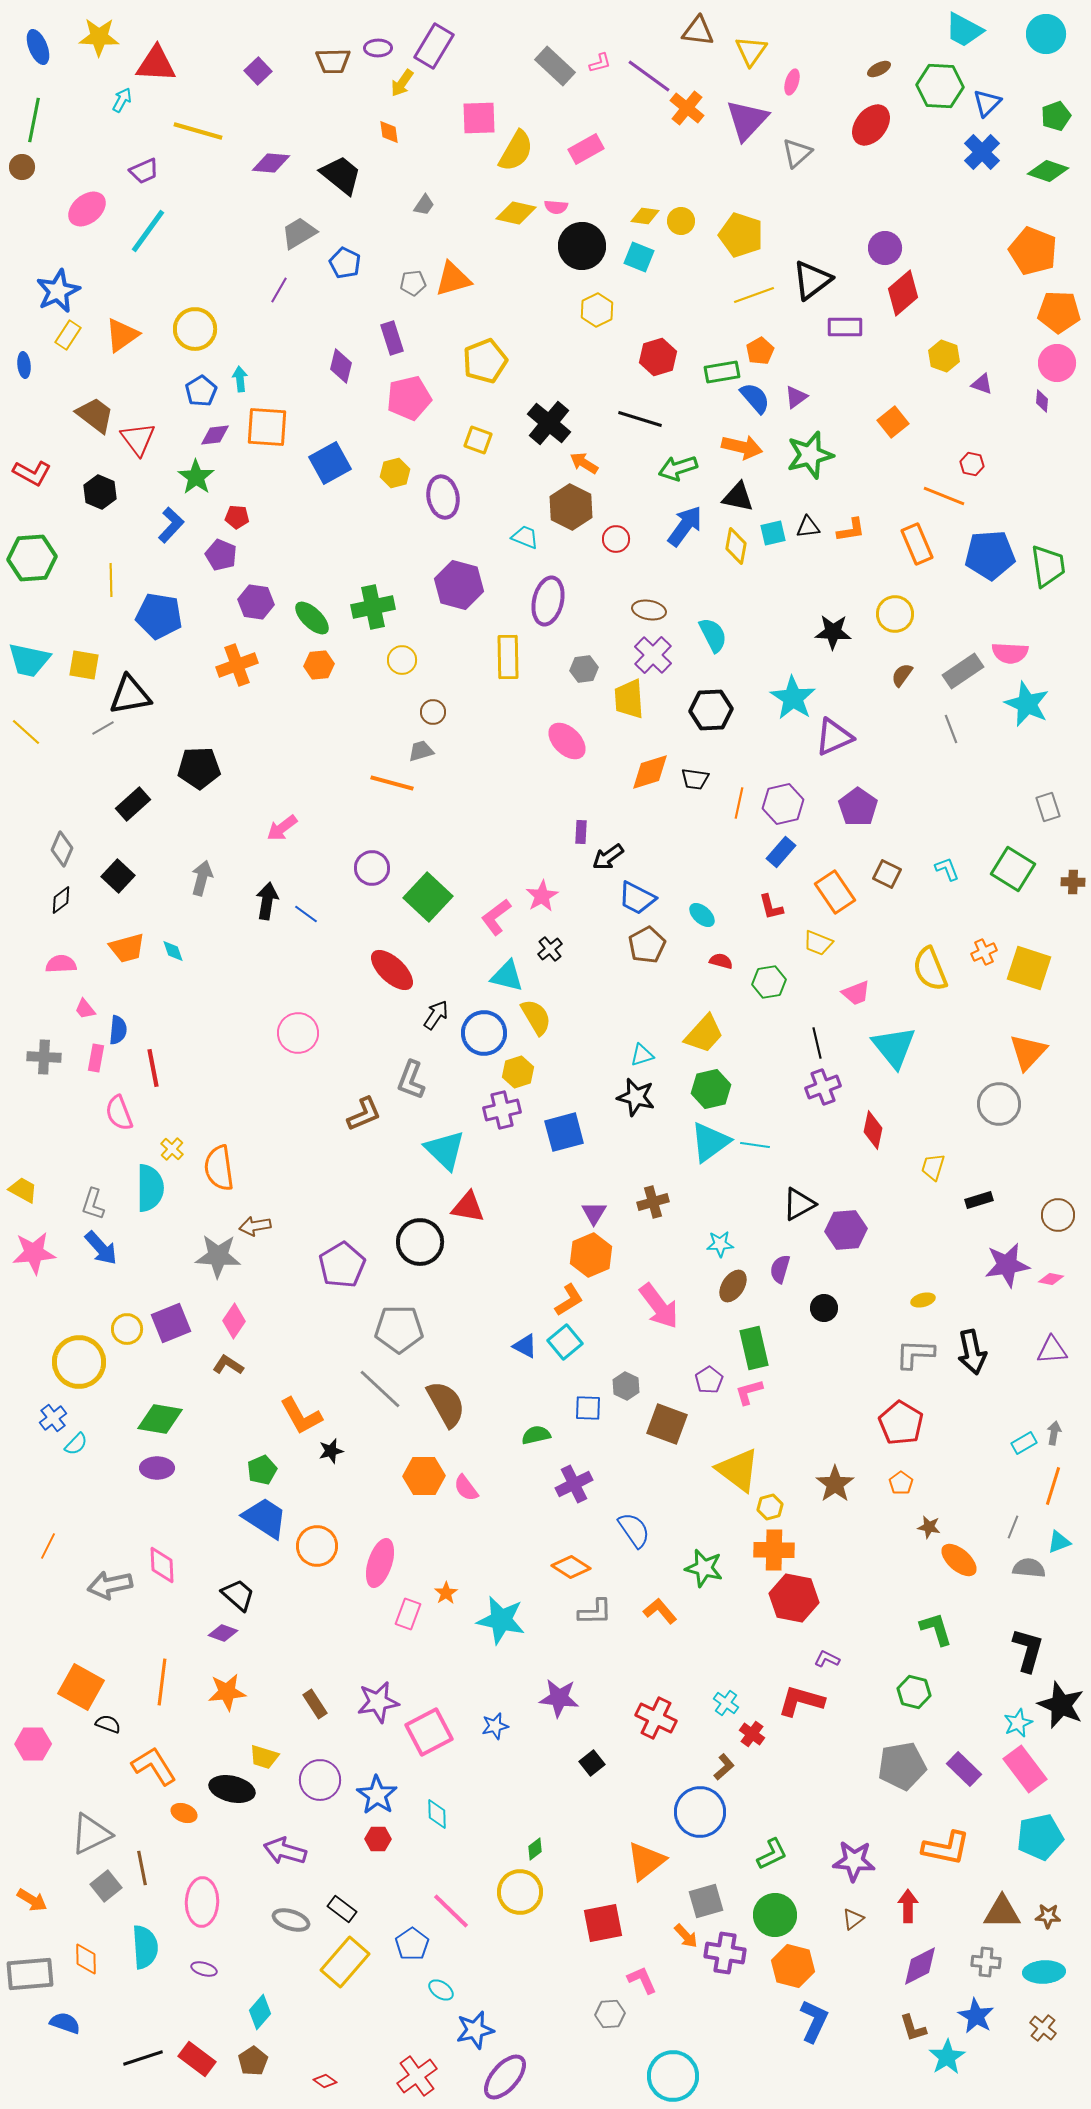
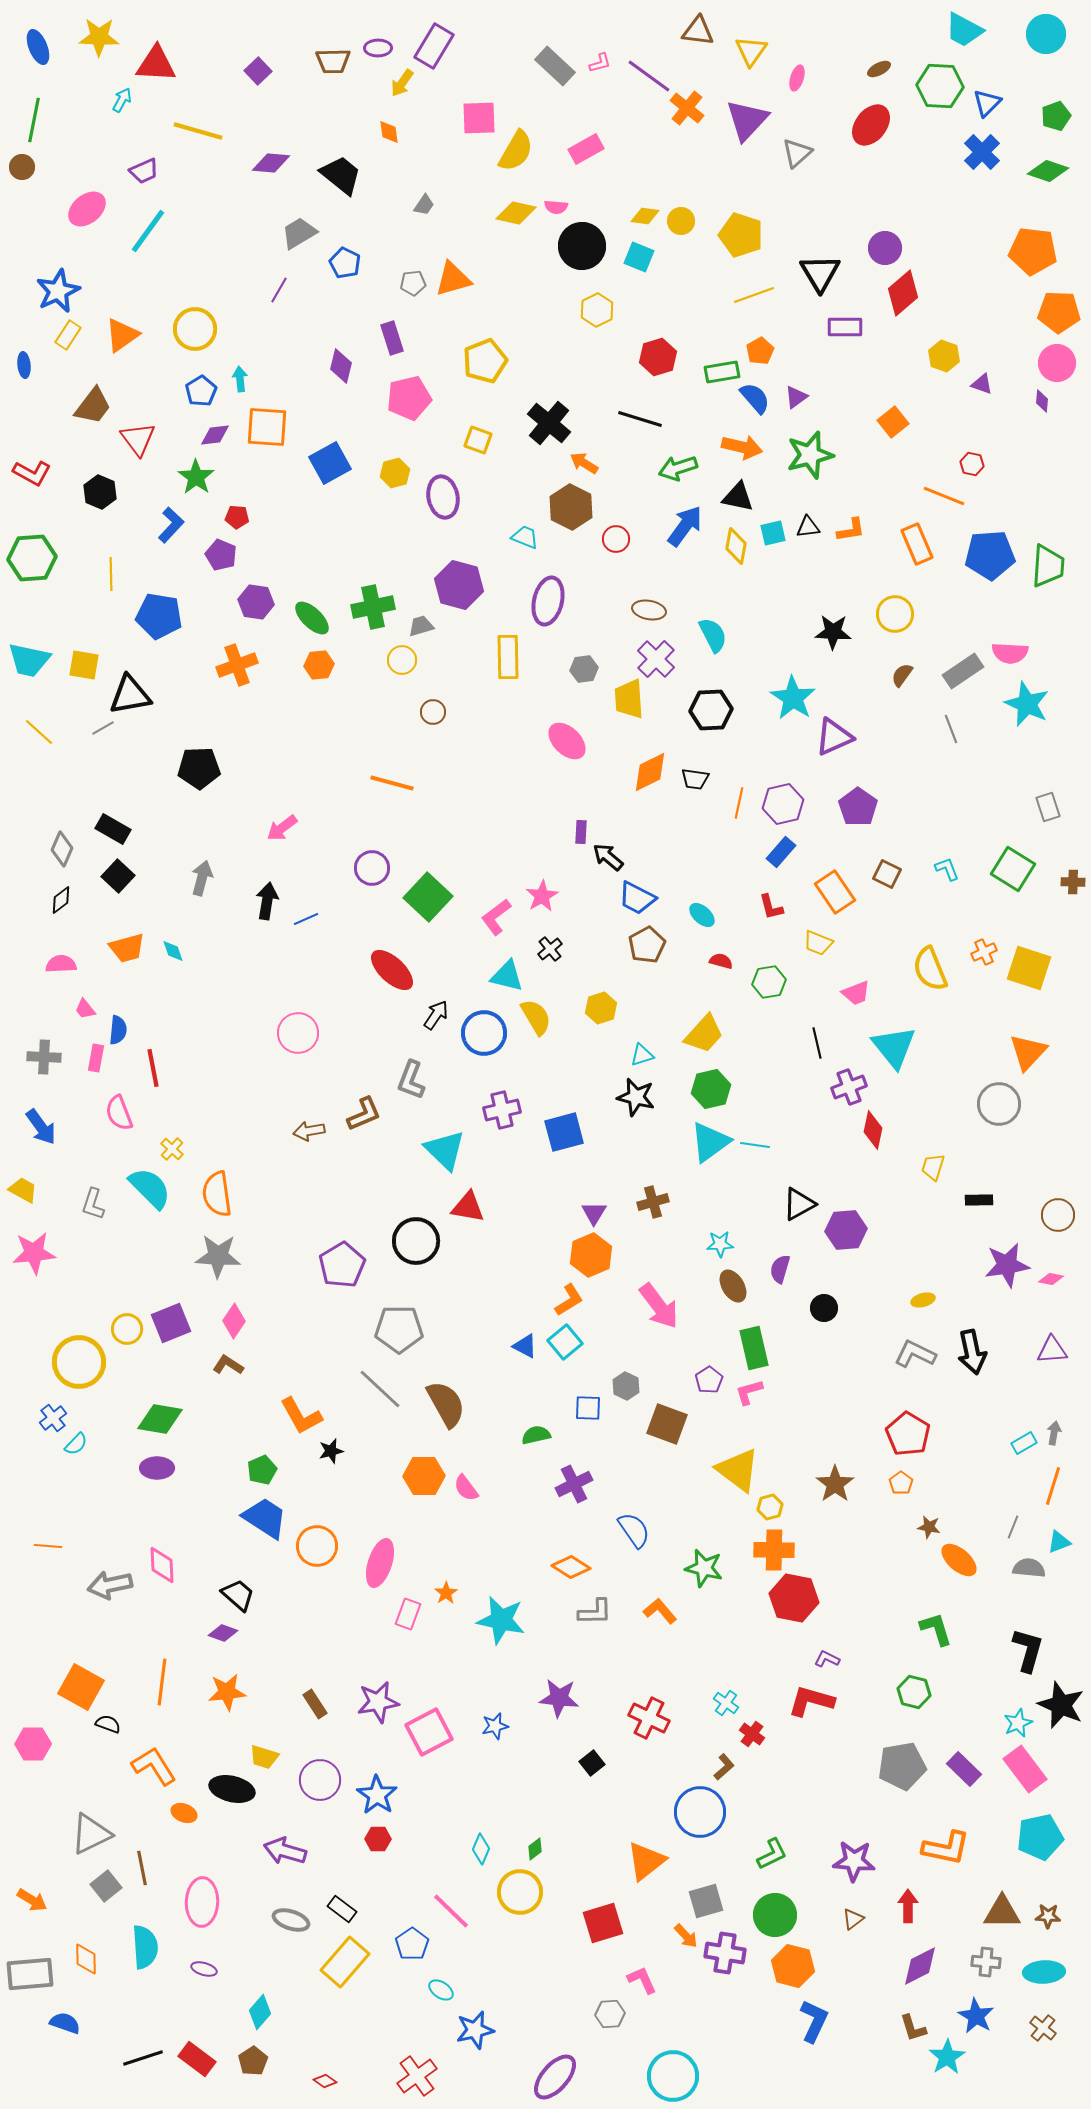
pink ellipse at (792, 82): moved 5 px right, 4 px up
orange pentagon at (1033, 251): rotated 15 degrees counterclockwise
black triangle at (812, 280): moved 8 px right, 7 px up; rotated 24 degrees counterclockwise
brown trapezoid at (95, 415): moved 2 px left, 9 px up; rotated 90 degrees clockwise
green trapezoid at (1048, 566): rotated 12 degrees clockwise
yellow line at (111, 580): moved 6 px up
purple cross at (653, 655): moved 3 px right, 4 px down
yellow line at (26, 732): moved 13 px right
gray trapezoid at (421, 751): moved 125 px up
orange diamond at (650, 772): rotated 9 degrees counterclockwise
black rectangle at (133, 804): moved 20 px left, 25 px down; rotated 72 degrees clockwise
black arrow at (608, 857): rotated 76 degrees clockwise
blue line at (306, 914): moved 5 px down; rotated 60 degrees counterclockwise
yellow hexagon at (518, 1072): moved 83 px right, 64 px up
purple cross at (823, 1087): moved 26 px right
orange semicircle at (219, 1168): moved 2 px left, 26 px down
cyan semicircle at (150, 1188): rotated 45 degrees counterclockwise
black rectangle at (979, 1200): rotated 16 degrees clockwise
brown arrow at (255, 1226): moved 54 px right, 95 px up
black circle at (420, 1242): moved 4 px left, 1 px up
blue arrow at (101, 1248): moved 60 px left, 121 px up; rotated 6 degrees clockwise
brown ellipse at (733, 1286): rotated 64 degrees counterclockwise
gray L-shape at (915, 1354): rotated 24 degrees clockwise
red pentagon at (901, 1423): moved 7 px right, 11 px down
orange line at (48, 1546): rotated 68 degrees clockwise
red L-shape at (801, 1701): moved 10 px right
red cross at (656, 1718): moved 7 px left
cyan diamond at (437, 1814): moved 44 px right, 35 px down; rotated 24 degrees clockwise
red square at (603, 1923): rotated 6 degrees counterclockwise
purple ellipse at (505, 2077): moved 50 px right
